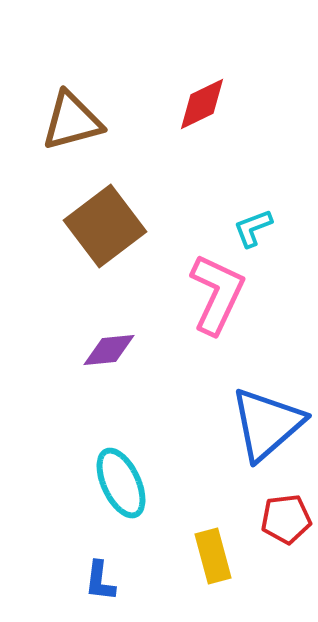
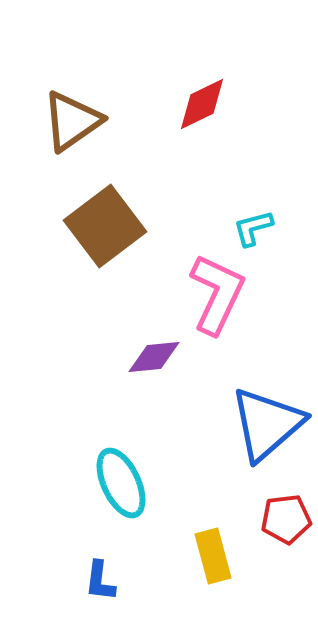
brown triangle: rotated 20 degrees counterclockwise
cyan L-shape: rotated 6 degrees clockwise
purple diamond: moved 45 px right, 7 px down
